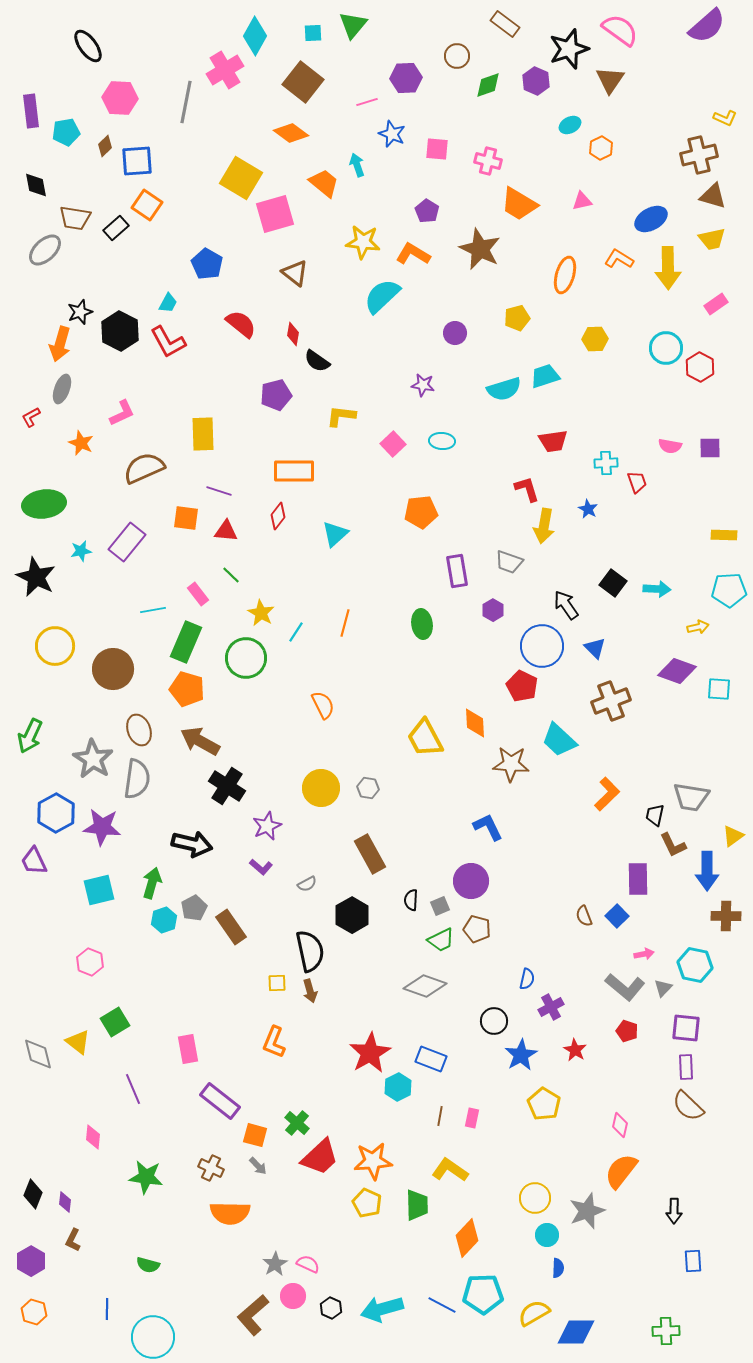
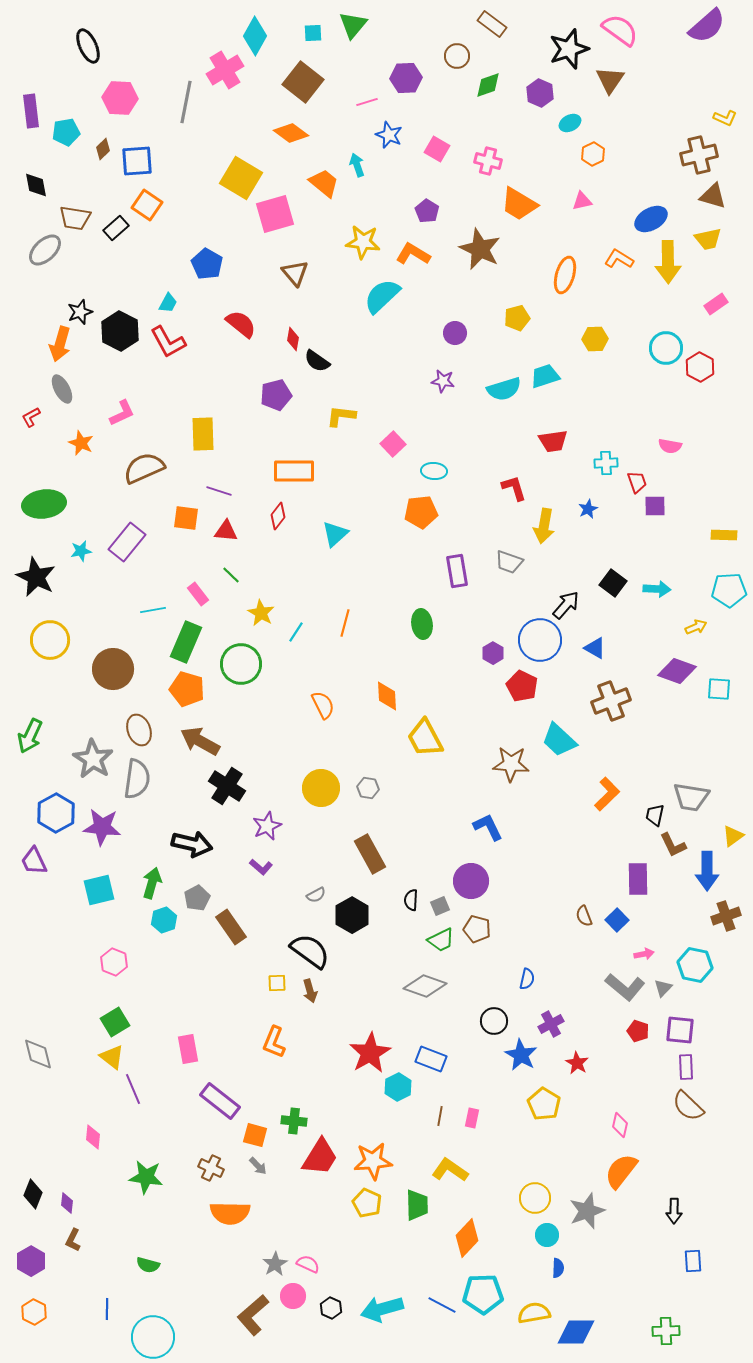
brown rectangle at (505, 24): moved 13 px left
black ellipse at (88, 46): rotated 12 degrees clockwise
purple hexagon at (536, 81): moved 4 px right, 12 px down
cyan ellipse at (570, 125): moved 2 px up
blue star at (392, 134): moved 3 px left, 1 px down
brown diamond at (105, 146): moved 2 px left, 3 px down
orange hexagon at (601, 148): moved 8 px left, 6 px down
pink square at (437, 149): rotated 25 degrees clockwise
yellow trapezoid at (712, 239): moved 4 px left
yellow arrow at (668, 268): moved 6 px up
brown triangle at (295, 273): rotated 12 degrees clockwise
red diamond at (293, 334): moved 5 px down
purple star at (423, 385): moved 20 px right, 4 px up
gray ellipse at (62, 389): rotated 48 degrees counterclockwise
cyan ellipse at (442, 441): moved 8 px left, 30 px down
purple square at (710, 448): moved 55 px left, 58 px down
red L-shape at (527, 489): moved 13 px left, 1 px up
blue star at (588, 509): rotated 18 degrees clockwise
black arrow at (566, 605): rotated 76 degrees clockwise
purple hexagon at (493, 610): moved 43 px down
yellow arrow at (698, 627): moved 2 px left; rotated 10 degrees counterclockwise
yellow circle at (55, 646): moved 5 px left, 6 px up
blue circle at (542, 646): moved 2 px left, 6 px up
blue triangle at (595, 648): rotated 15 degrees counterclockwise
green circle at (246, 658): moved 5 px left, 6 px down
orange diamond at (475, 723): moved 88 px left, 27 px up
gray semicircle at (307, 884): moved 9 px right, 11 px down
gray pentagon at (194, 908): moved 3 px right, 10 px up
blue square at (617, 916): moved 4 px down
brown cross at (726, 916): rotated 20 degrees counterclockwise
black semicircle at (310, 951): rotated 42 degrees counterclockwise
pink hexagon at (90, 962): moved 24 px right
purple cross at (551, 1007): moved 17 px down
purple square at (686, 1028): moved 6 px left, 2 px down
red pentagon at (627, 1031): moved 11 px right
yellow triangle at (78, 1042): moved 34 px right, 15 px down
red star at (575, 1050): moved 2 px right, 13 px down
blue star at (521, 1055): rotated 12 degrees counterclockwise
green cross at (297, 1123): moved 3 px left, 2 px up; rotated 35 degrees counterclockwise
red trapezoid at (320, 1157): rotated 15 degrees counterclockwise
purple diamond at (65, 1202): moved 2 px right, 1 px down
orange hexagon at (34, 1312): rotated 10 degrees clockwise
yellow semicircle at (534, 1313): rotated 20 degrees clockwise
